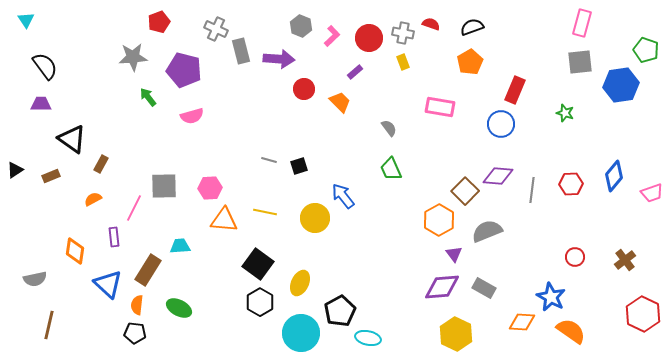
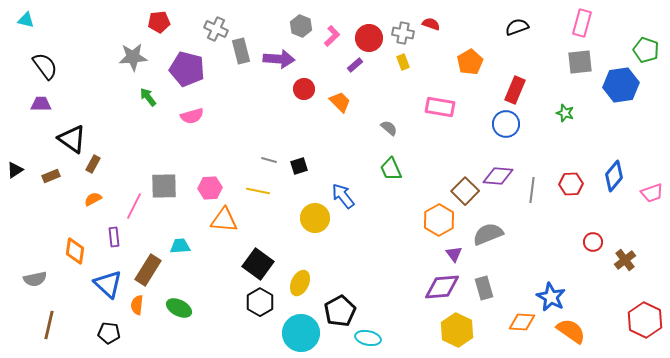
cyan triangle at (26, 20): rotated 42 degrees counterclockwise
red pentagon at (159, 22): rotated 15 degrees clockwise
black semicircle at (472, 27): moved 45 px right
purple pentagon at (184, 70): moved 3 px right, 1 px up
purple rectangle at (355, 72): moved 7 px up
blue circle at (501, 124): moved 5 px right
gray semicircle at (389, 128): rotated 12 degrees counterclockwise
brown rectangle at (101, 164): moved 8 px left
pink line at (134, 208): moved 2 px up
yellow line at (265, 212): moved 7 px left, 21 px up
gray semicircle at (487, 231): moved 1 px right, 3 px down
red circle at (575, 257): moved 18 px right, 15 px up
gray rectangle at (484, 288): rotated 45 degrees clockwise
red hexagon at (643, 314): moved 2 px right, 6 px down
black pentagon at (135, 333): moved 26 px left
yellow hexagon at (456, 334): moved 1 px right, 4 px up
